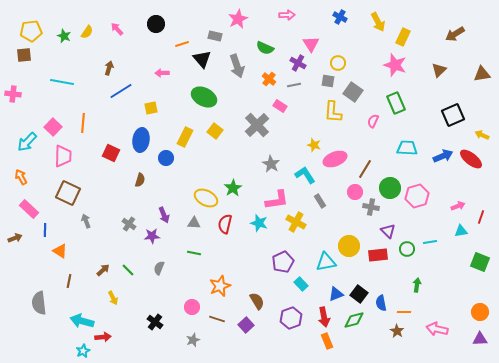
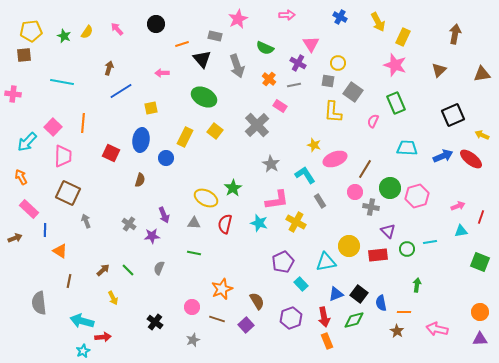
brown arrow at (455, 34): rotated 132 degrees clockwise
orange star at (220, 286): moved 2 px right, 3 px down
